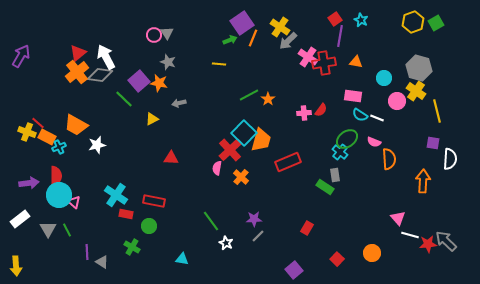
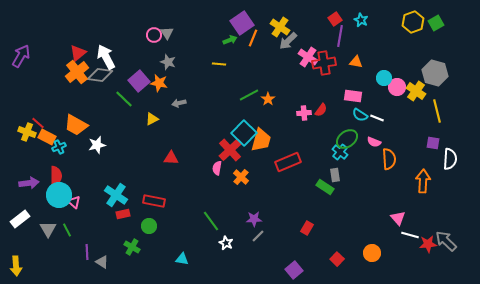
gray hexagon at (419, 68): moved 16 px right, 5 px down
pink circle at (397, 101): moved 14 px up
red rectangle at (126, 214): moved 3 px left; rotated 24 degrees counterclockwise
